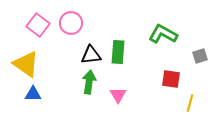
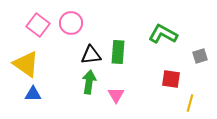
pink triangle: moved 2 px left
